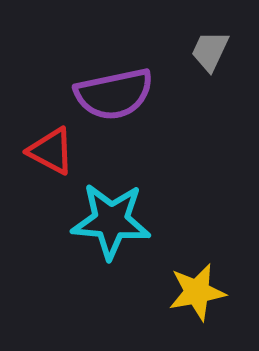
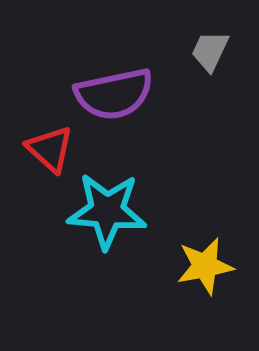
red triangle: moved 1 px left, 2 px up; rotated 14 degrees clockwise
cyan star: moved 4 px left, 10 px up
yellow star: moved 8 px right, 26 px up
